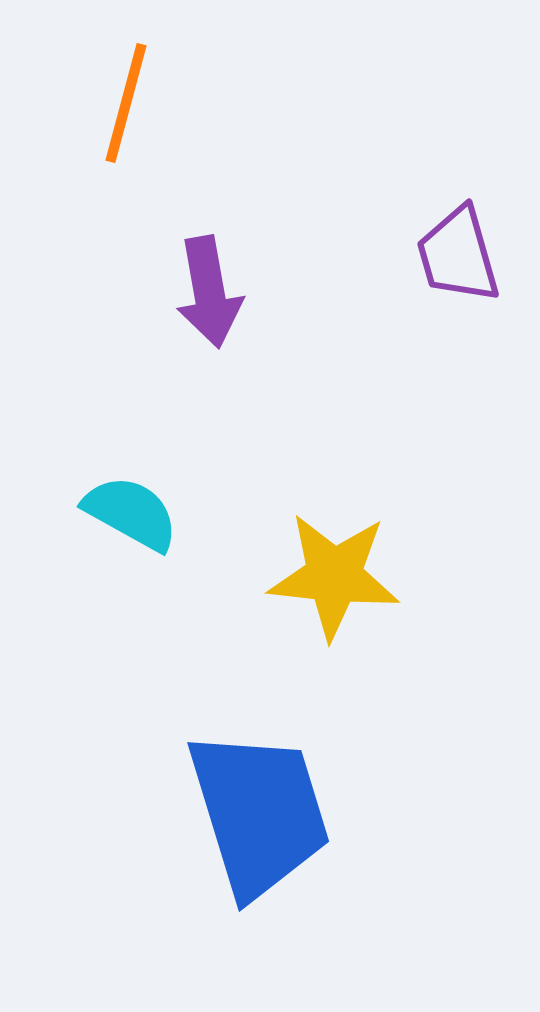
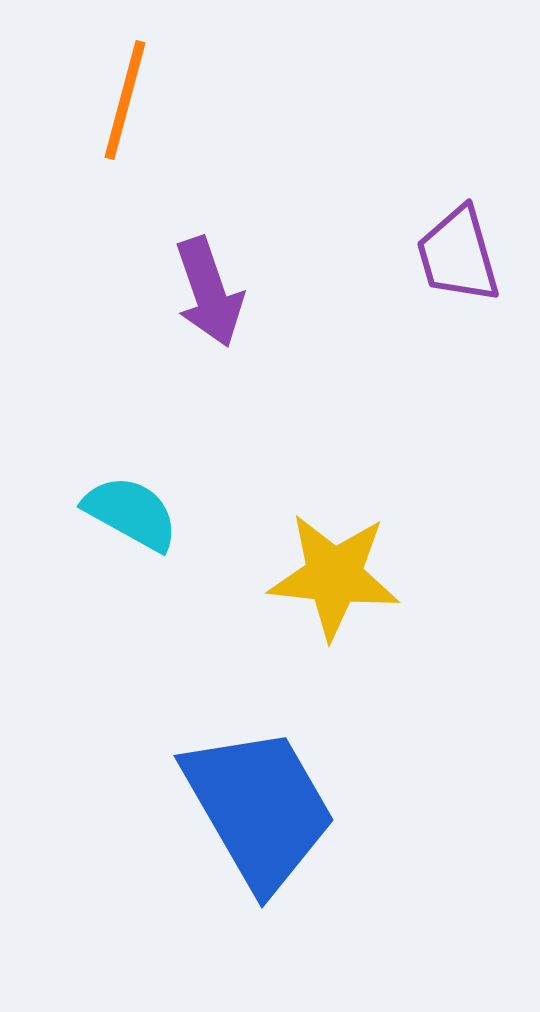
orange line: moved 1 px left, 3 px up
purple arrow: rotated 9 degrees counterclockwise
blue trapezoid: moved 5 px up; rotated 13 degrees counterclockwise
